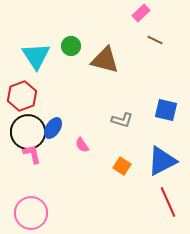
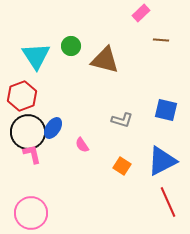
brown line: moved 6 px right; rotated 21 degrees counterclockwise
